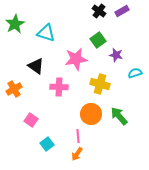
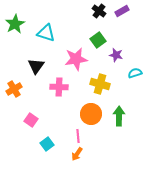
black triangle: rotated 30 degrees clockwise
green arrow: rotated 42 degrees clockwise
